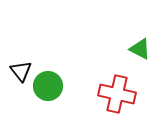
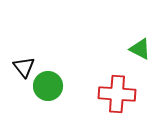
black triangle: moved 3 px right, 4 px up
red cross: rotated 9 degrees counterclockwise
